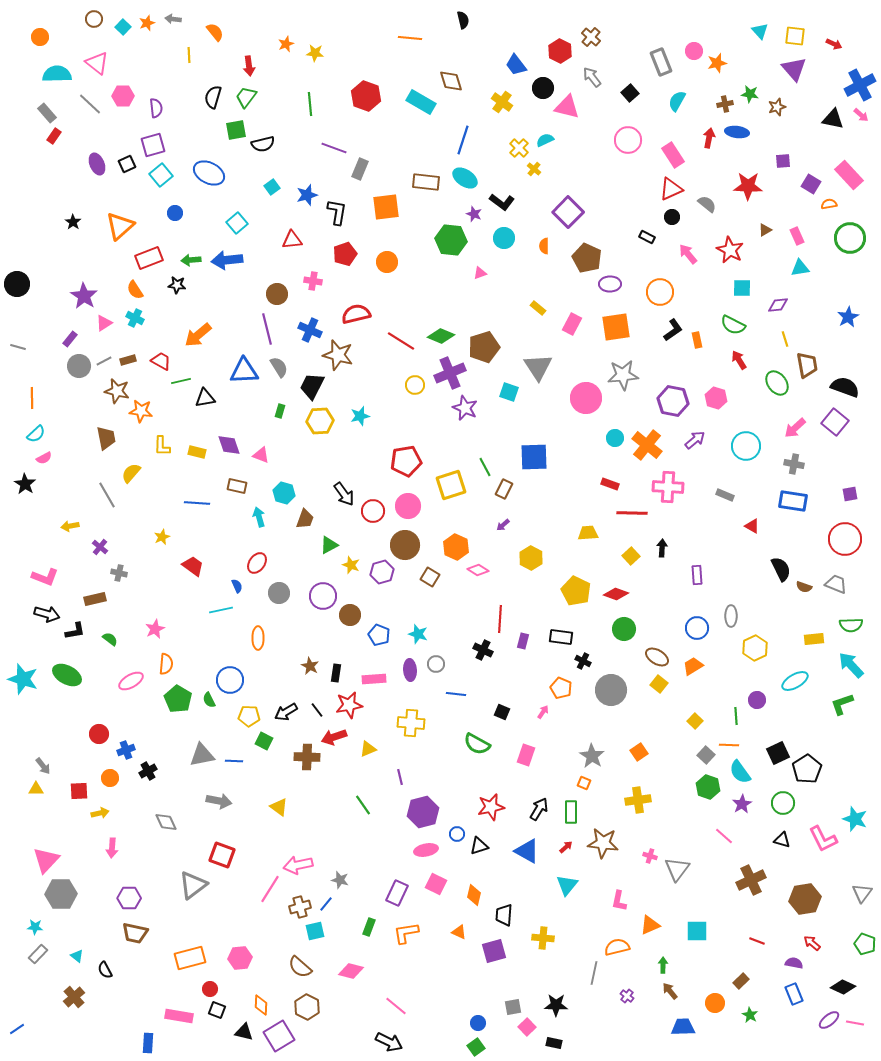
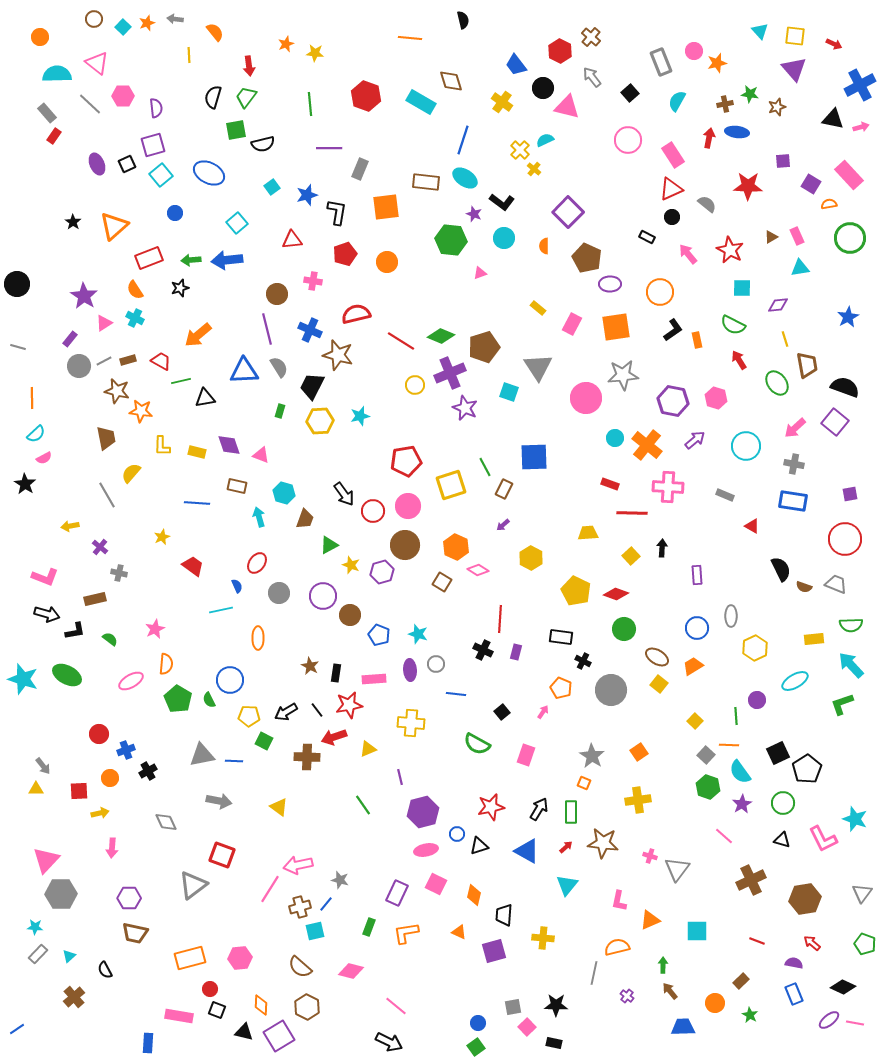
gray arrow at (173, 19): moved 2 px right
pink arrow at (861, 115): moved 12 px down; rotated 56 degrees counterclockwise
purple line at (334, 148): moved 5 px left; rotated 20 degrees counterclockwise
yellow cross at (519, 148): moved 1 px right, 2 px down
orange triangle at (120, 226): moved 6 px left
brown triangle at (765, 230): moved 6 px right, 7 px down
black star at (177, 285): moved 3 px right, 3 px down; rotated 24 degrees counterclockwise
brown square at (430, 577): moved 12 px right, 5 px down
purple rectangle at (523, 641): moved 7 px left, 11 px down
black square at (502, 712): rotated 28 degrees clockwise
orange triangle at (650, 925): moved 5 px up
cyan triangle at (77, 956): moved 8 px left; rotated 40 degrees clockwise
